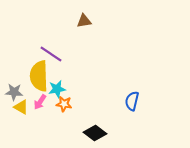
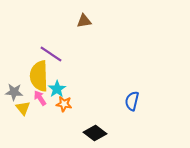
cyan star: rotated 24 degrees counterclockwise
pink arrow: moved 4 px up; rotated 112 degrees clockwise
yellow triangle: moved 2 px right, 1 px down; rotated 21 degrees clockwise
